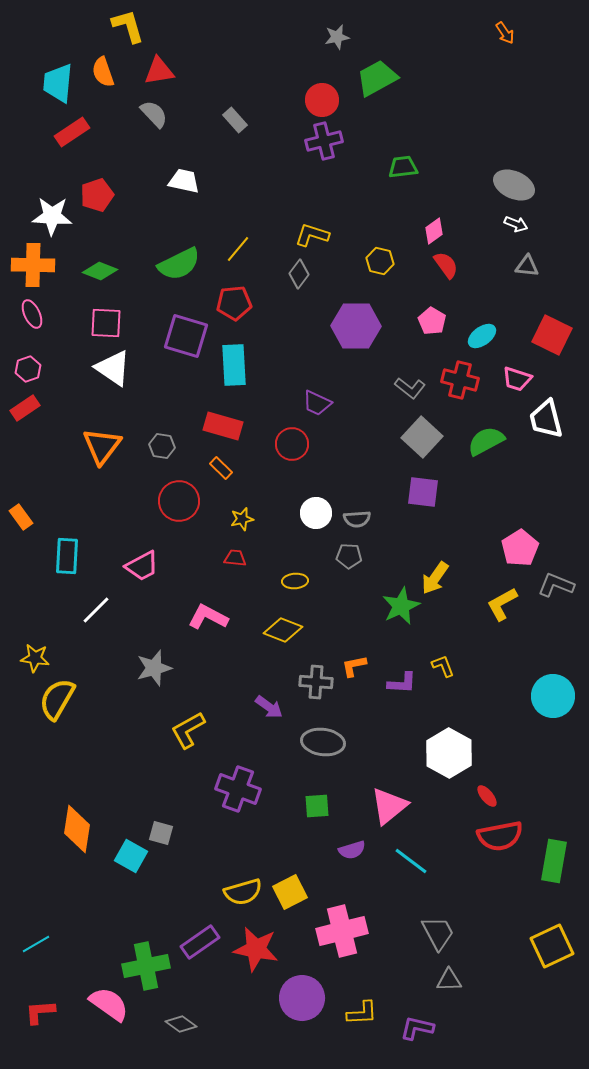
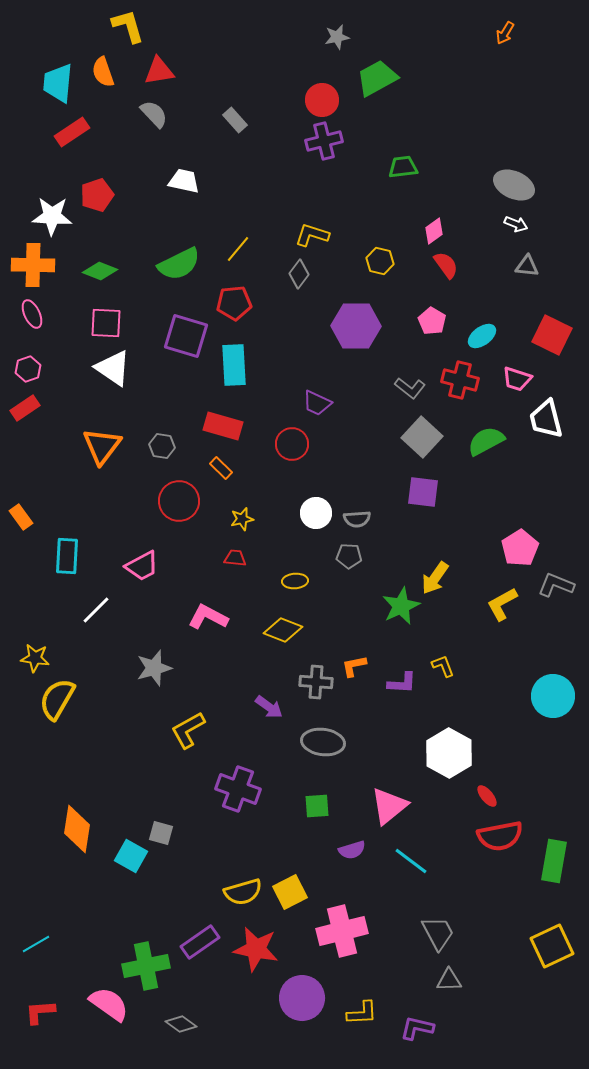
orange arrow at (505, 33): rotated 65 degrees clockwise
